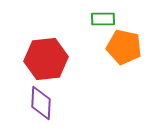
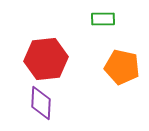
orange pentagon: moved 2 px left, 20 px down
